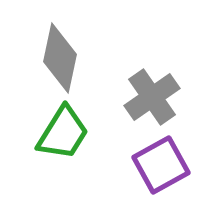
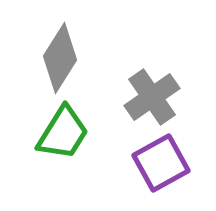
gray diamond: rotated 20 degrees clockwise
purple square: moved 2 px up
